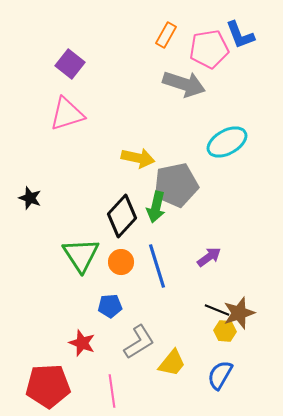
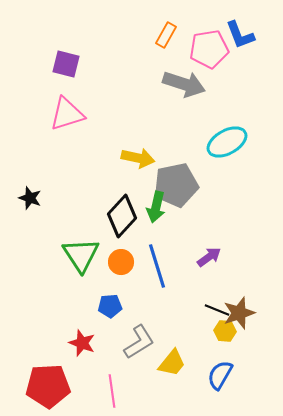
purple square: moved 4 px left; rotated 24 degrees counterclockwise
